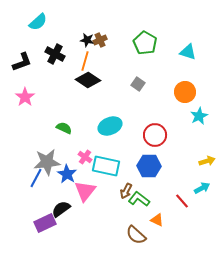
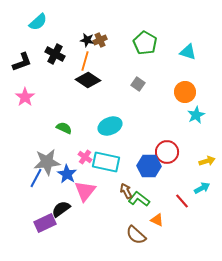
cyan star: moved 3 px left, 1 px up
red circle: moved 12 px right, 17 px down
cyan rectangle: moved 4 px up
brown arrow: rotated 126 degrees clockwise
